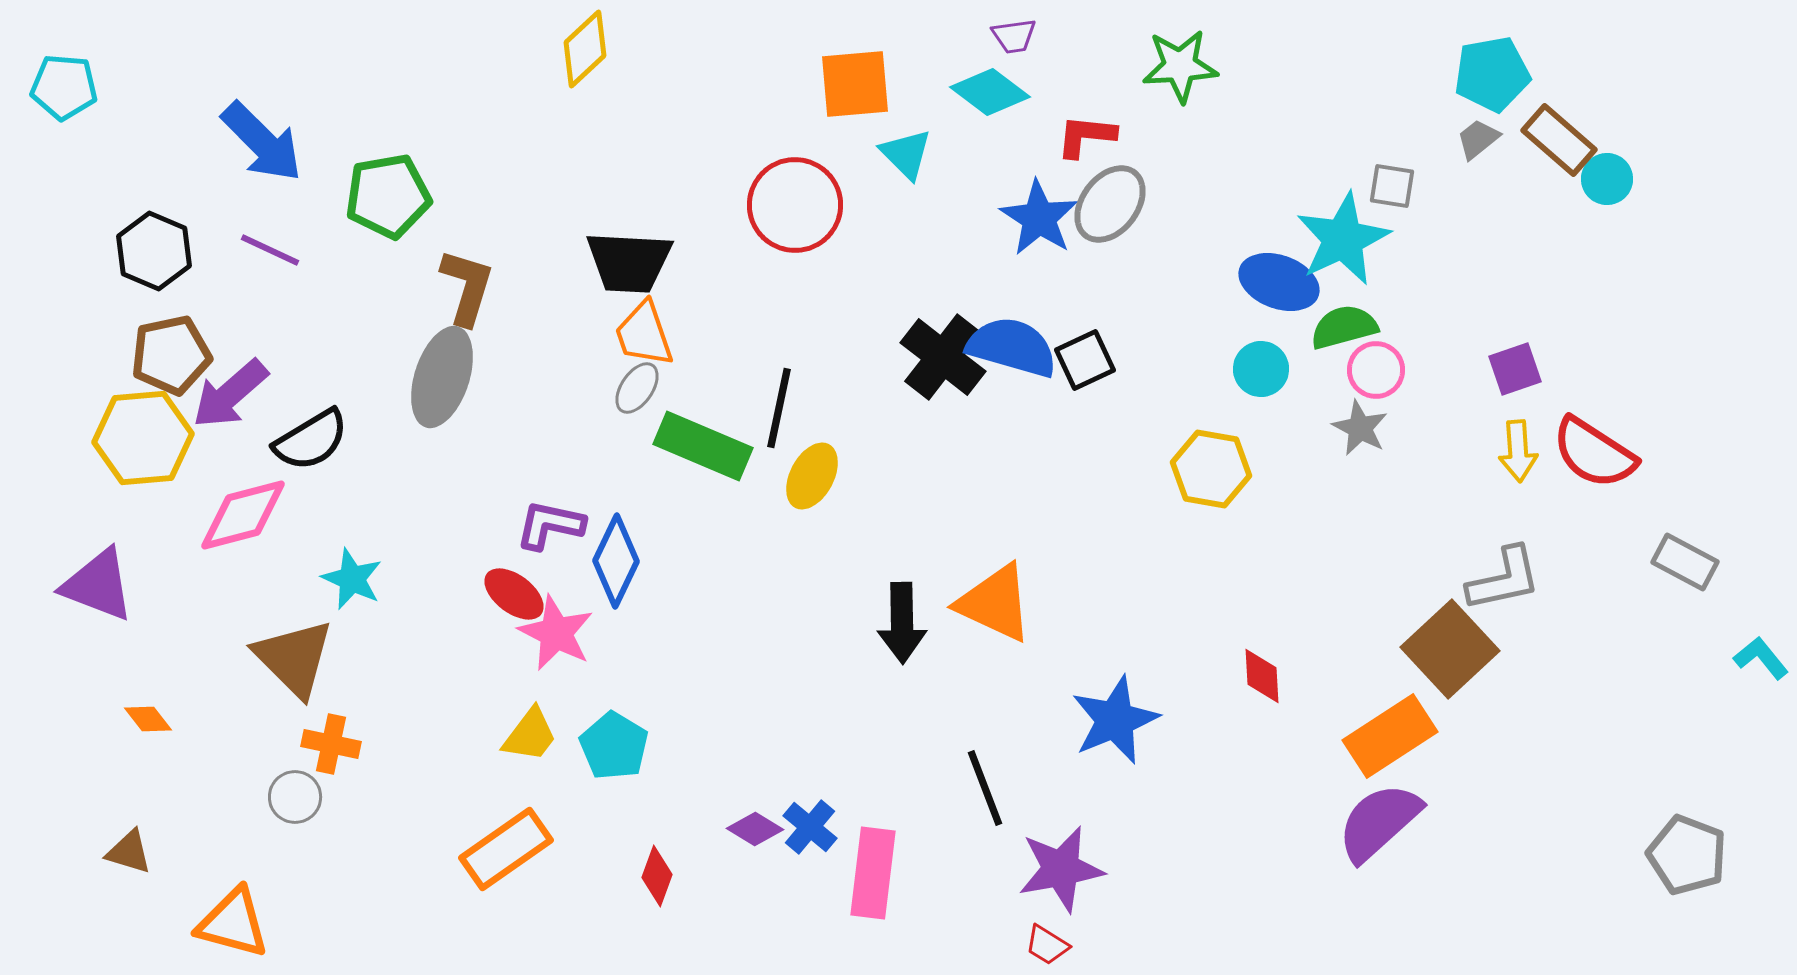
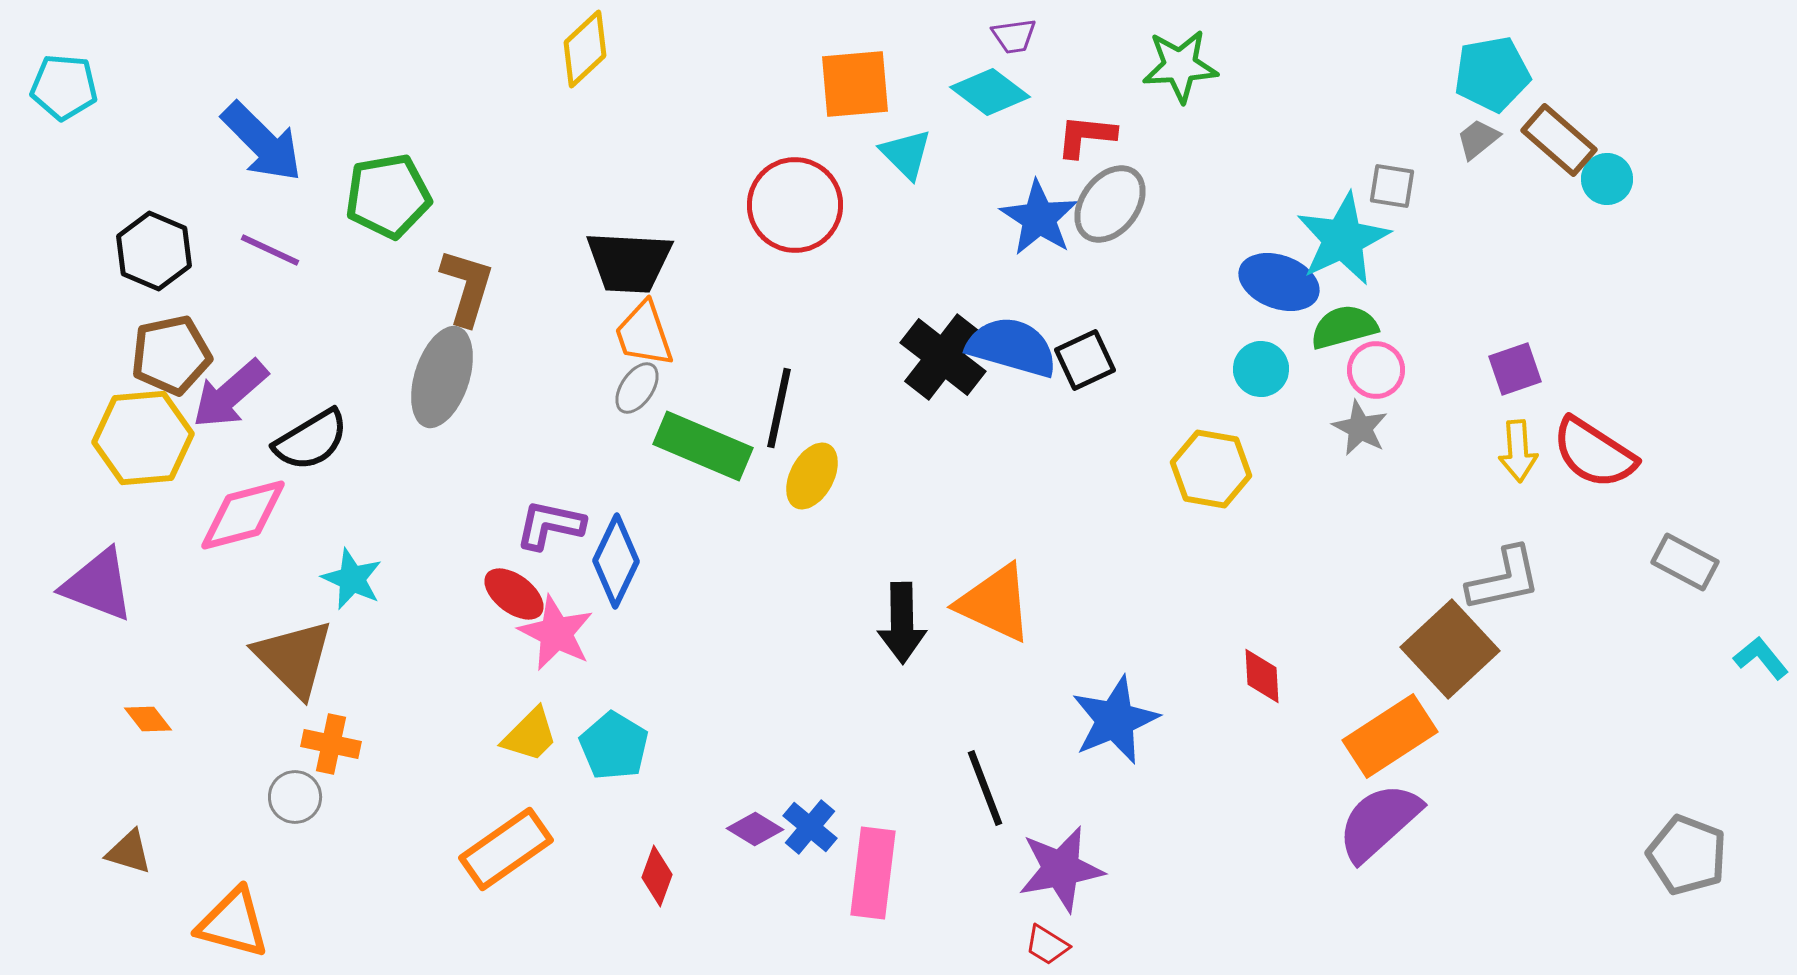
yellow trapezoid at (530, 735): rotated 8 degrees clockwise
